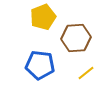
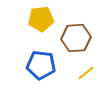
yellow pentagon: moved 2 px left, 2 px down; rotated 15 degrees clockwise
blue pentagon: moved 1 px right
